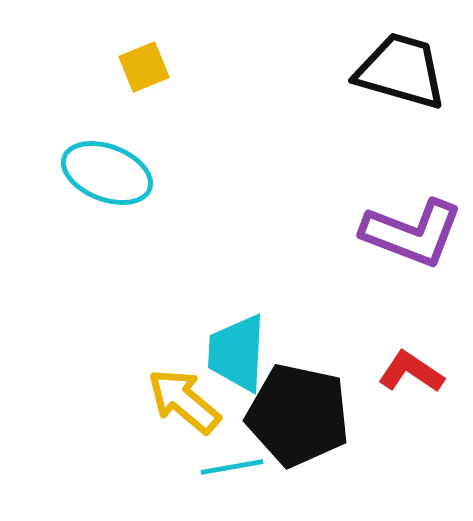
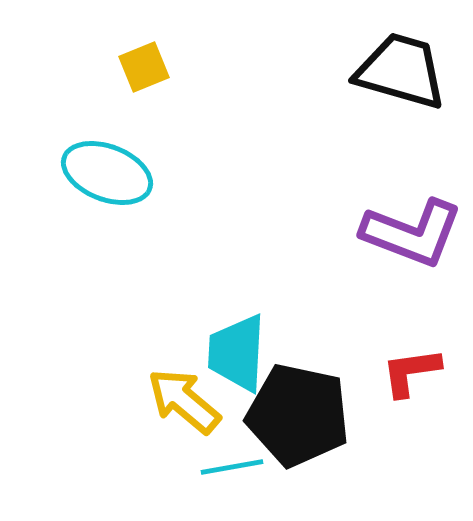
red L-shape: rotated 42 degrees counterclockwise
